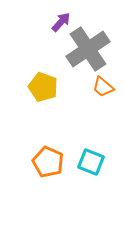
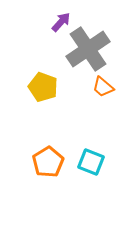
orange pentagon: rotated 16 degrees clockwise
